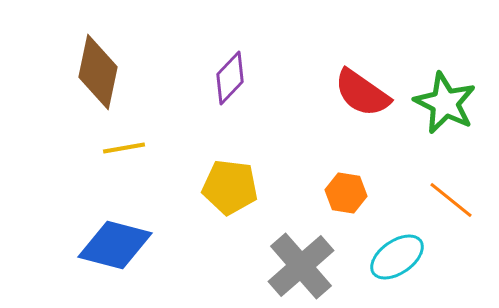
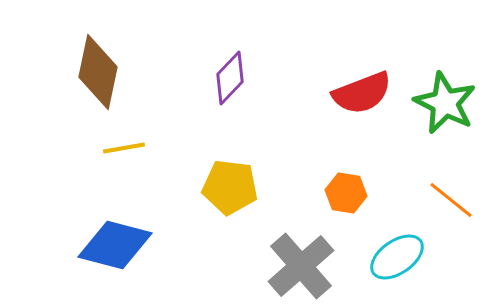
red semicircle: rotated 56 degrees counterclockwise
